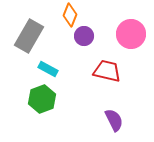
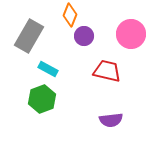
purple semicircle: moved 3 px left; rotated 110 degrees clockwise
